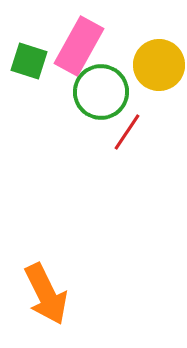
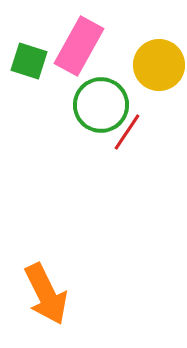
green circle: moved 13 px down
